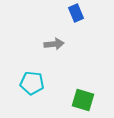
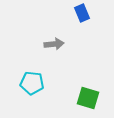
blue rectangle: moved 6 px right
green square: moved 5 px right, 2 px up
